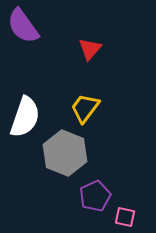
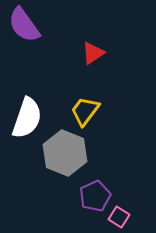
purple semicircle: moved 1 px right, 1 px up
red triangle: moved 3 px right, 4 px down; rotated 15 degrees clockwise
yellow trapezoid: moved 3 px down
white semicircle: moved 2 px right, 1 px down
pink square: moved 6 px left; rotated 20 degrees clockwise
